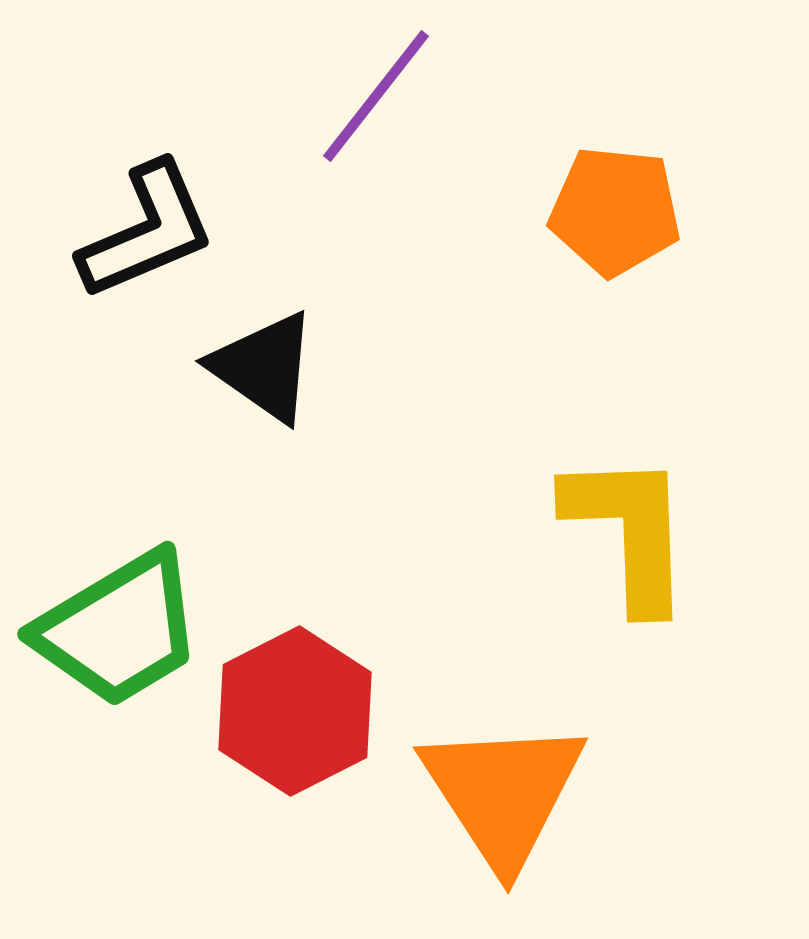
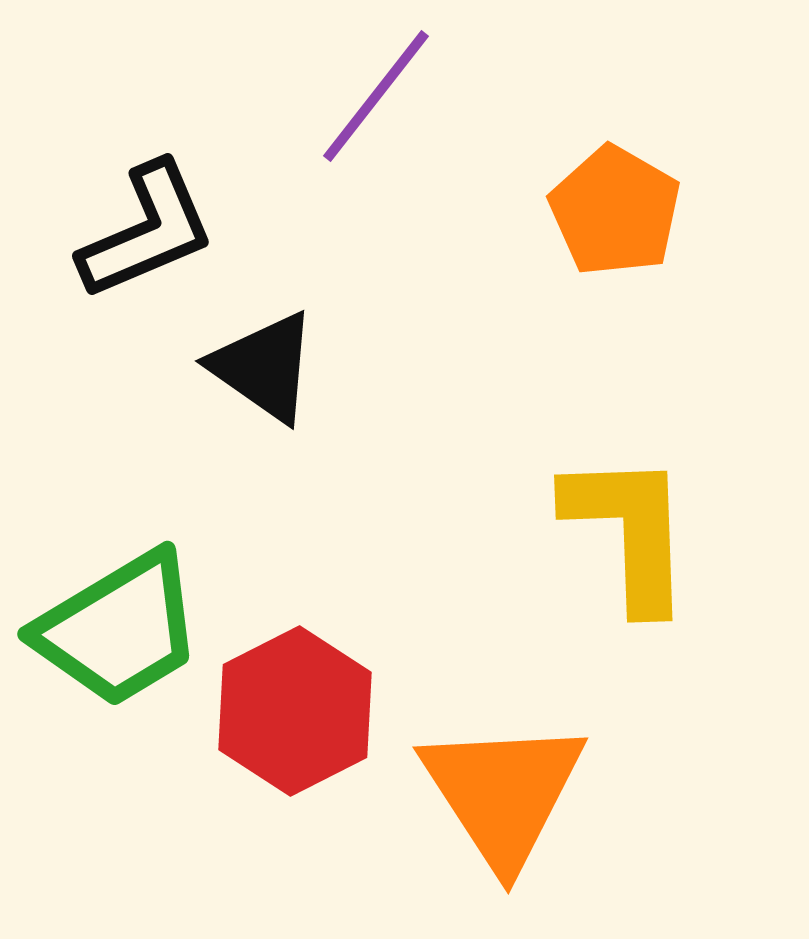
orange pentagon: rotated 24 degrees clockwise
